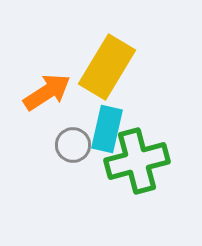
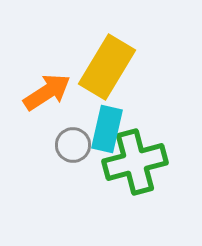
green cross: moved 2 px left, 1 px down
